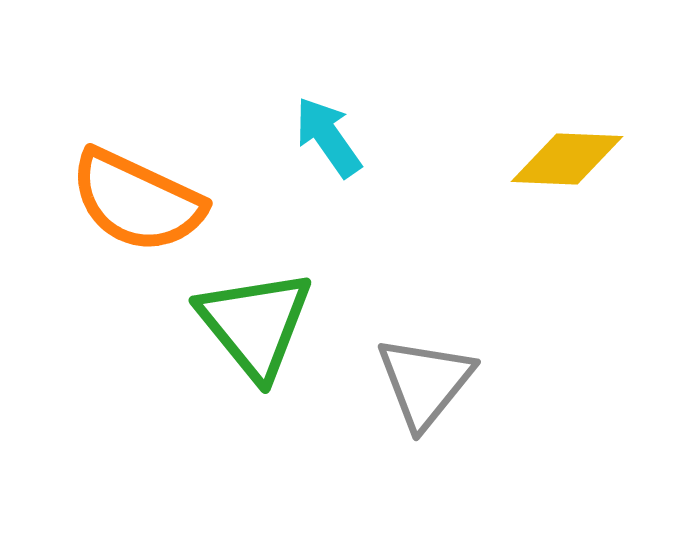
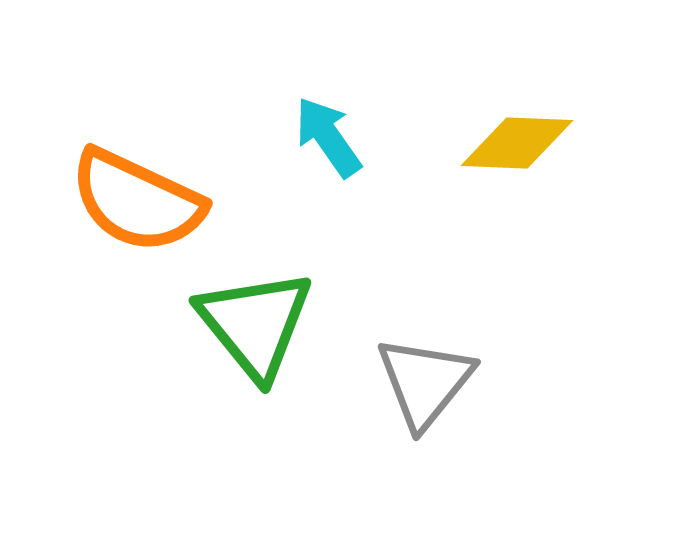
yellow diamond: moved 50 px left, 16 px up
